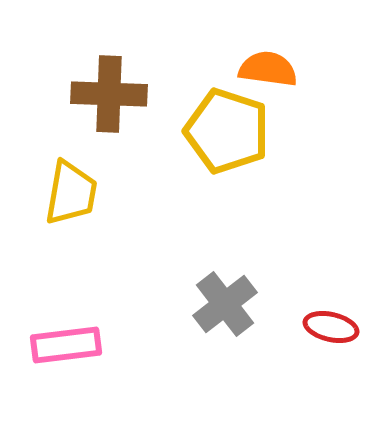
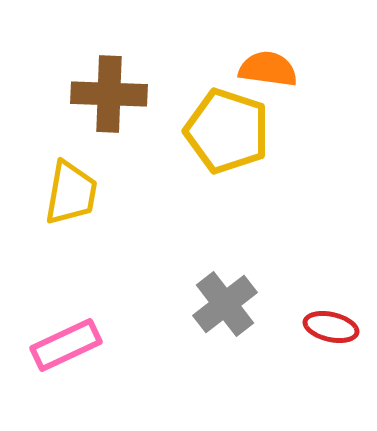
pink rectangle: rotated 18 degrees counterclockwise
